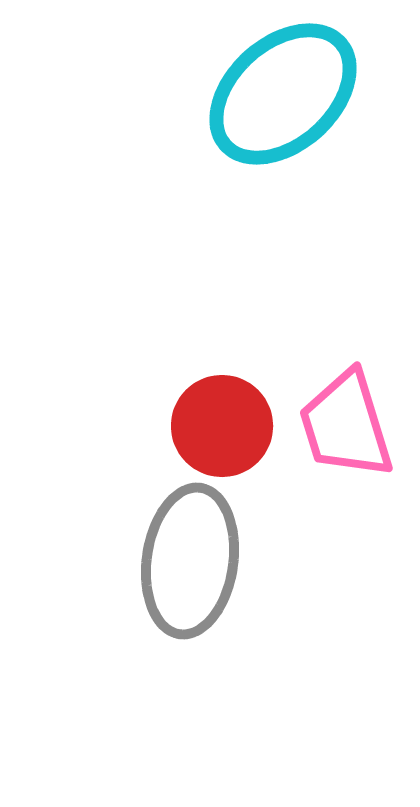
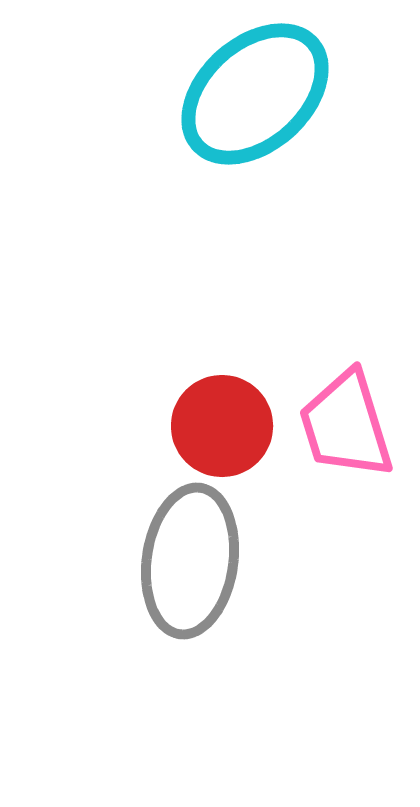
cyan ellipse: moved 28 px left
